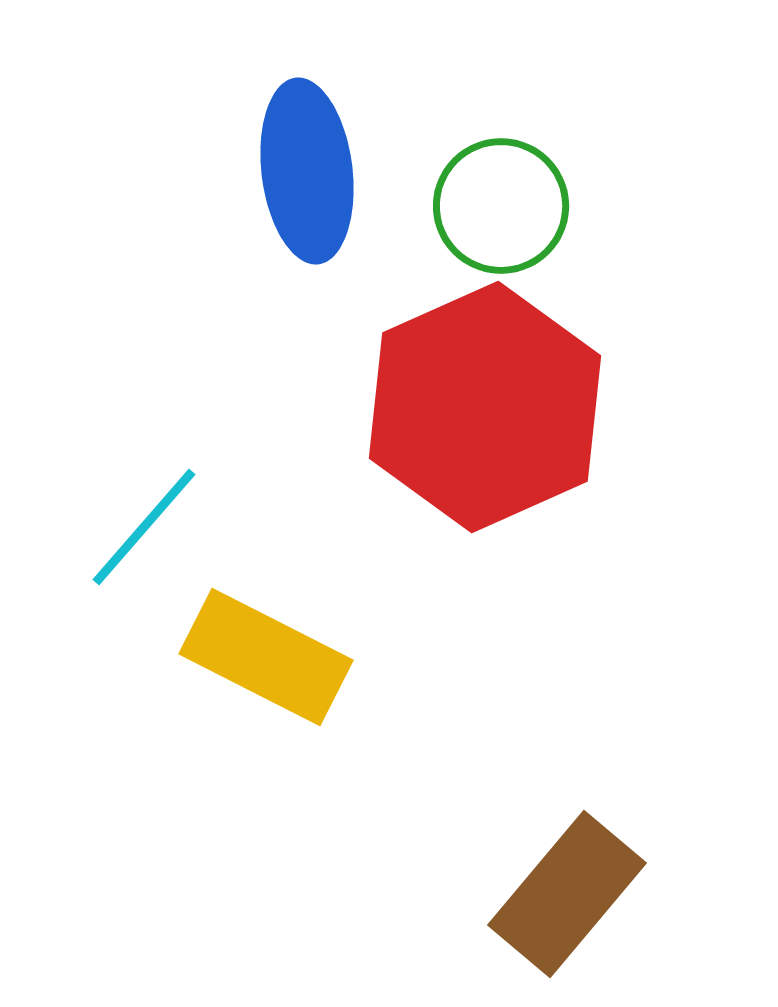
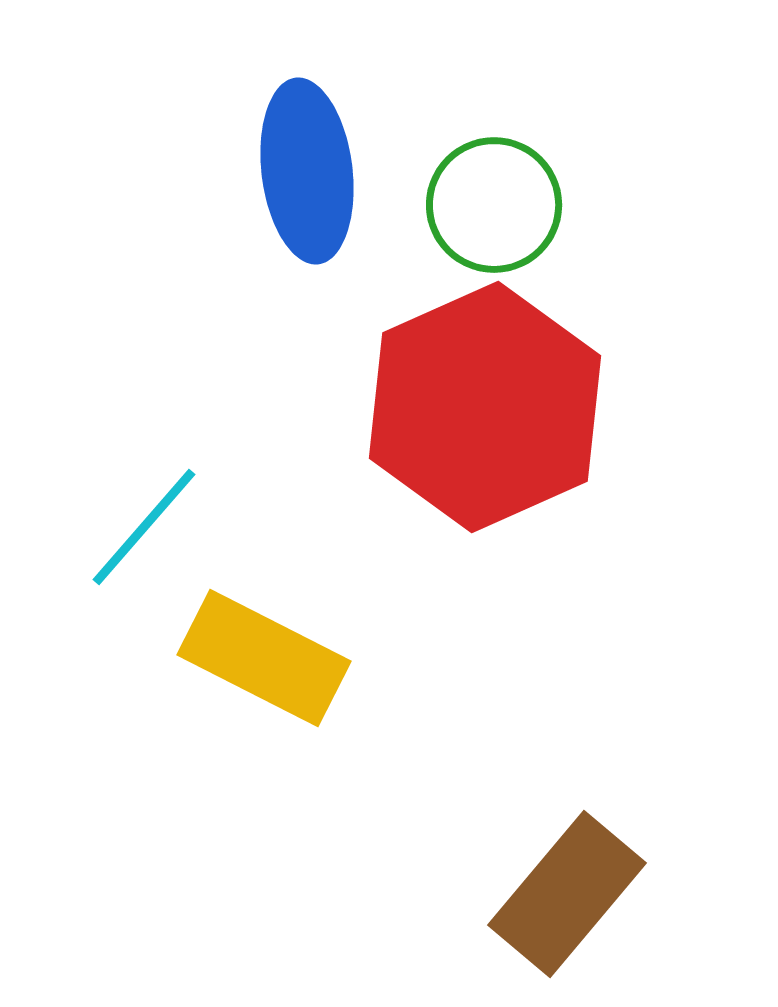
green circle: moved 7 px left, 1 px up
yellow rectangle: moved 2 px left, 1 px down
